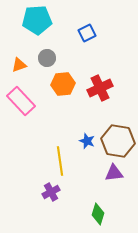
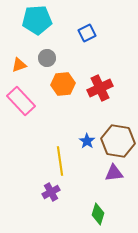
blue star: rotated 14 degrees clockwise
